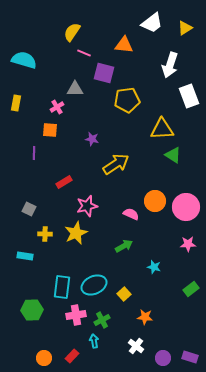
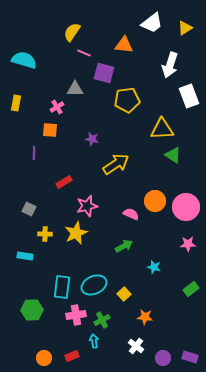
red rectangle at (72, 356): rotated 24 degrees clockwise
